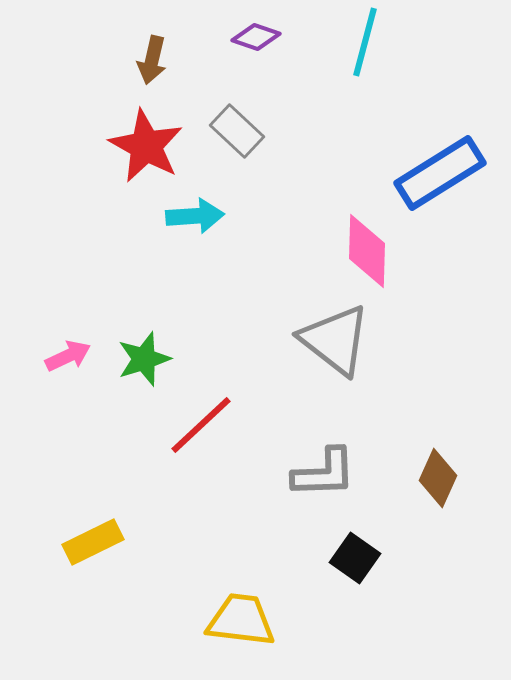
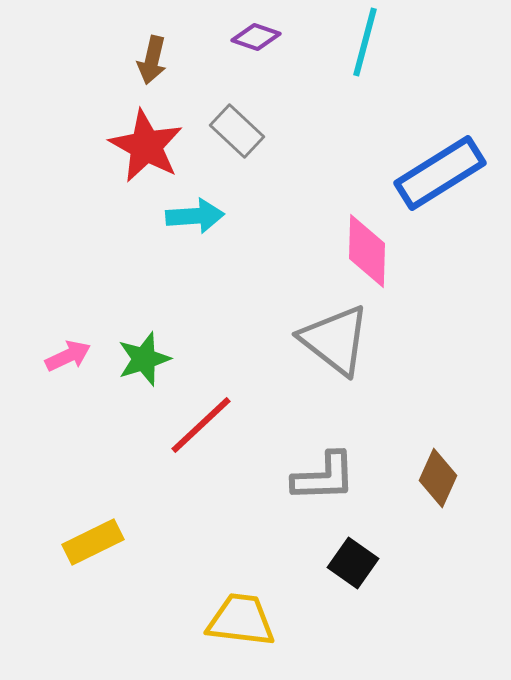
gray L-shape: moved 4 px down
black square: moved 2 px left, 5 px down
